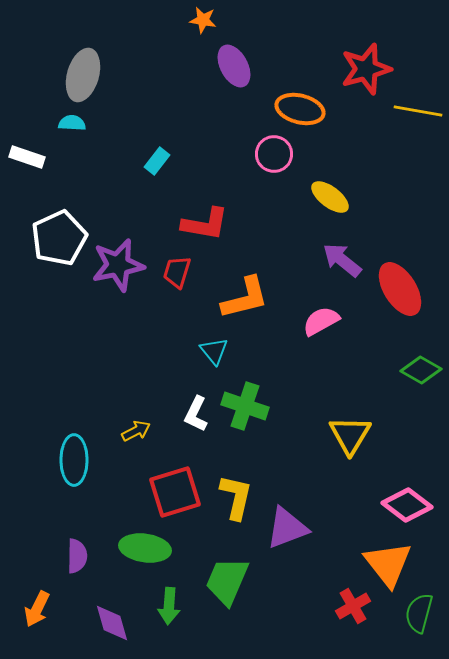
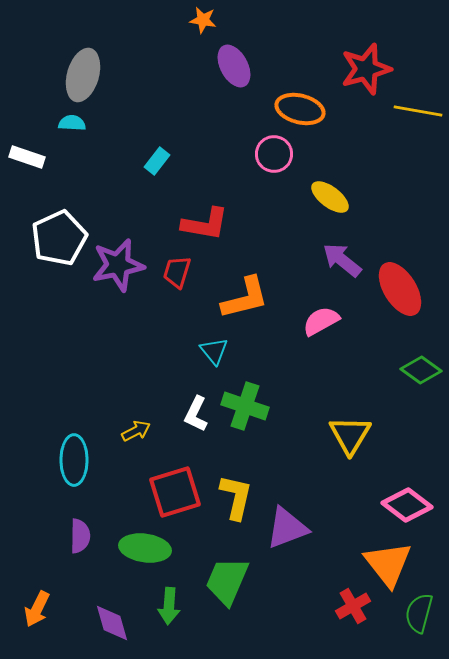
green diamond: rotated 6 degrees clockwise
purple semicircle: moved 3 px right, 20 px up
